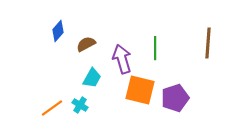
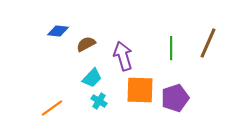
blue diamond: rotated 55 degrees clockwise
brown line: rotated 20 degrees clockwise
green line: moved 16 px right
purple arrow: moved 1 px right, 3 px up
cyan trapezoid: rotated 15 degrees clockwise
orange square: rotated 12 degrees counterclockwise
cyan cross: moved 19 px right, 4 px up
